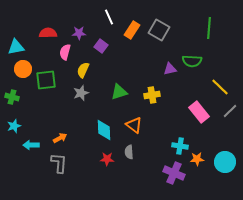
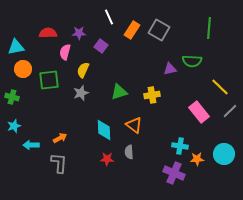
green square: moved 3 px right
cyan circle: moved 1 px left, 8 px up
